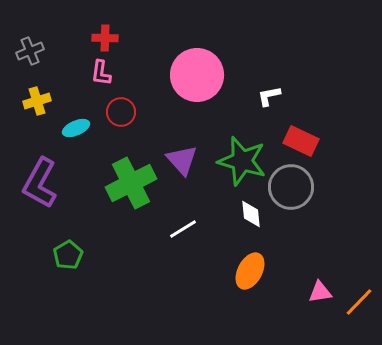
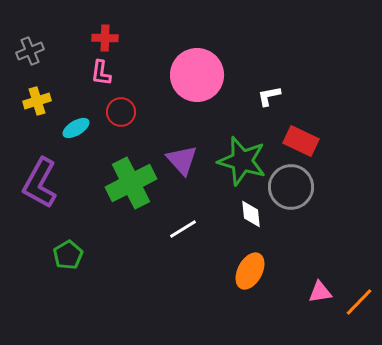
cyan ellipse: rotated 8 degrees counterclockwise
